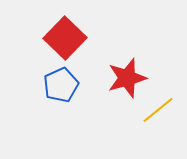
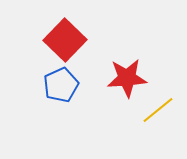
red square: moved 2 px down
red star: rotated 12 degrees clockwise
